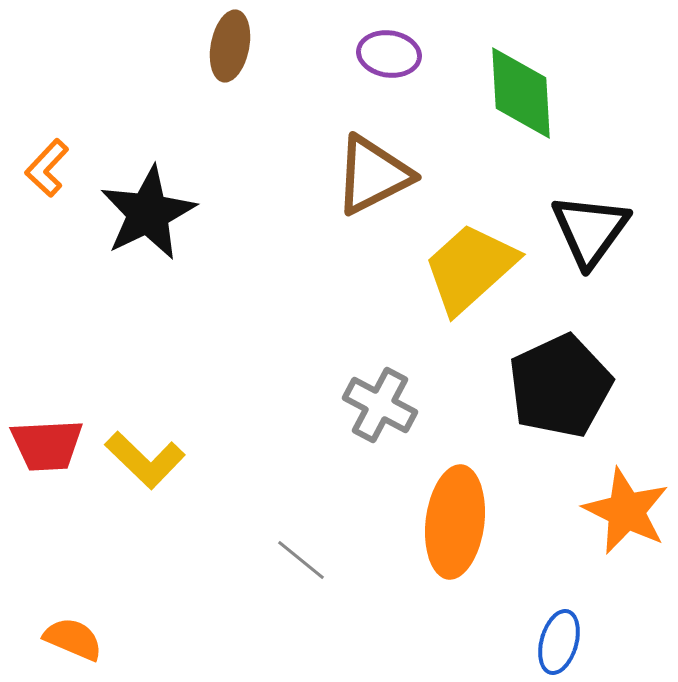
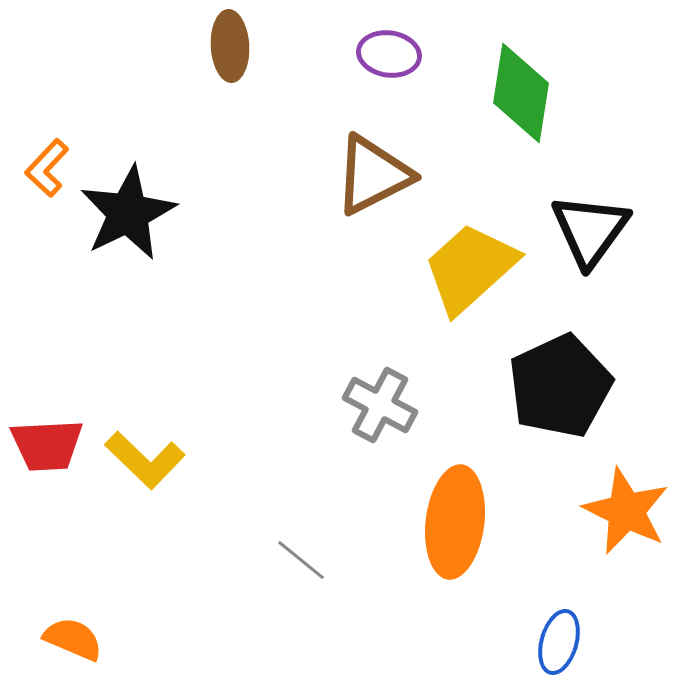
brown ellipse: rotated 14 degrees counterclockwise
green diamond: rotated 12 degrees clockwise
black star: moved 20 px left
